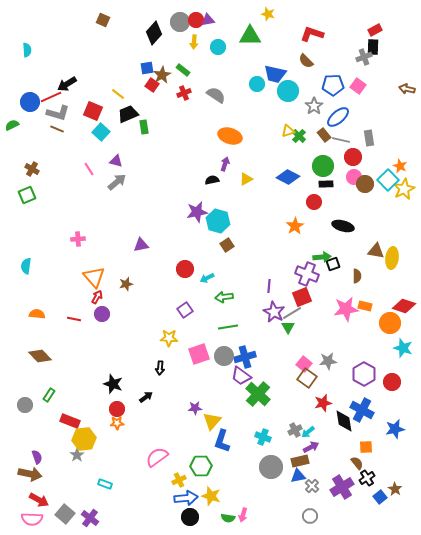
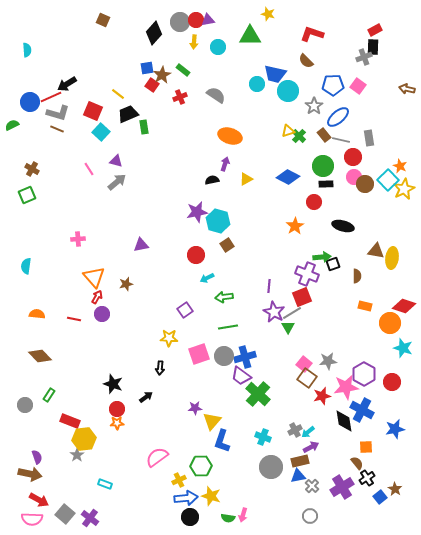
red cross at (184, 93): moved 4 px left, 4 px down
red circle at (185, 269): moved 11 px right, 14 px up
pink star at (346, 309): moved 78 px down
red star at (323, 403): moved 1 px left, 7 px up
